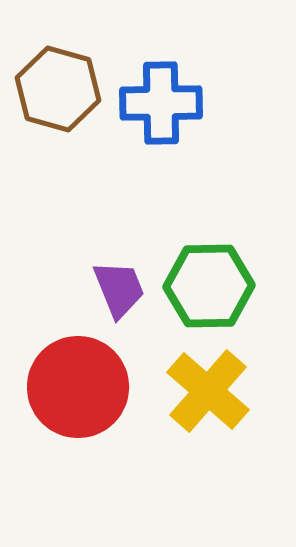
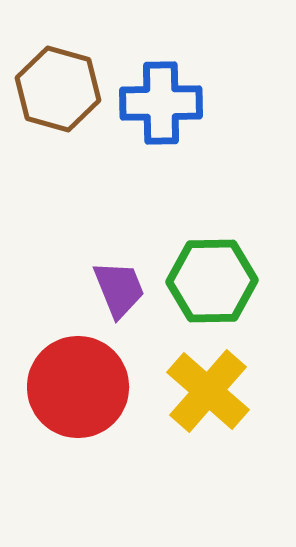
green hexagon: moved 3 px right, 5 px up
